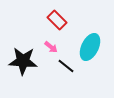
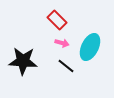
pink arrow: moved 11 px right, 4 px up; rotated 24 degrees counterclockwise
